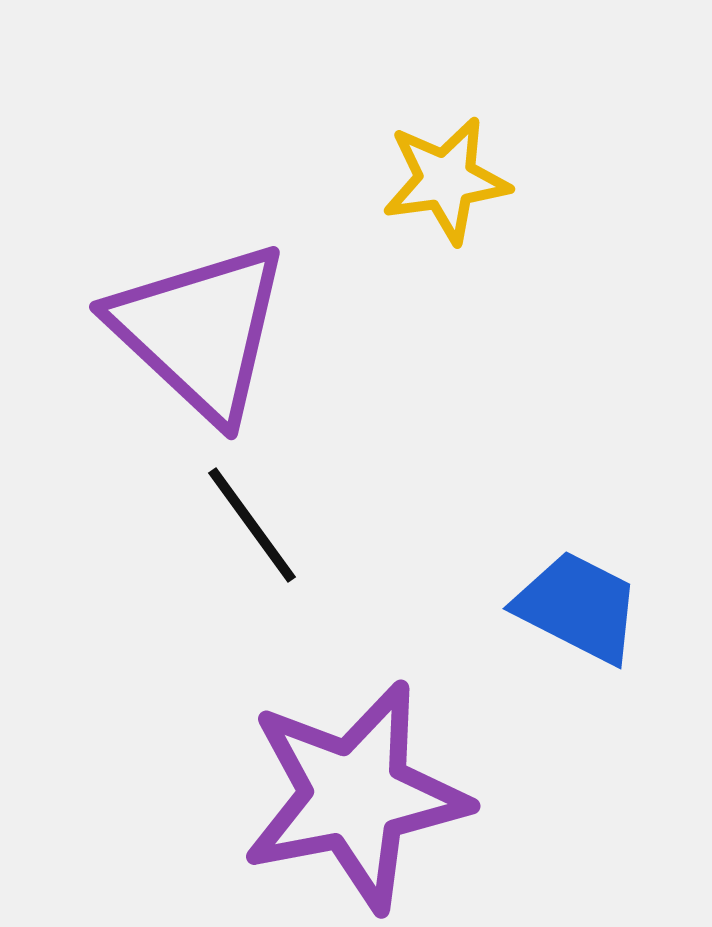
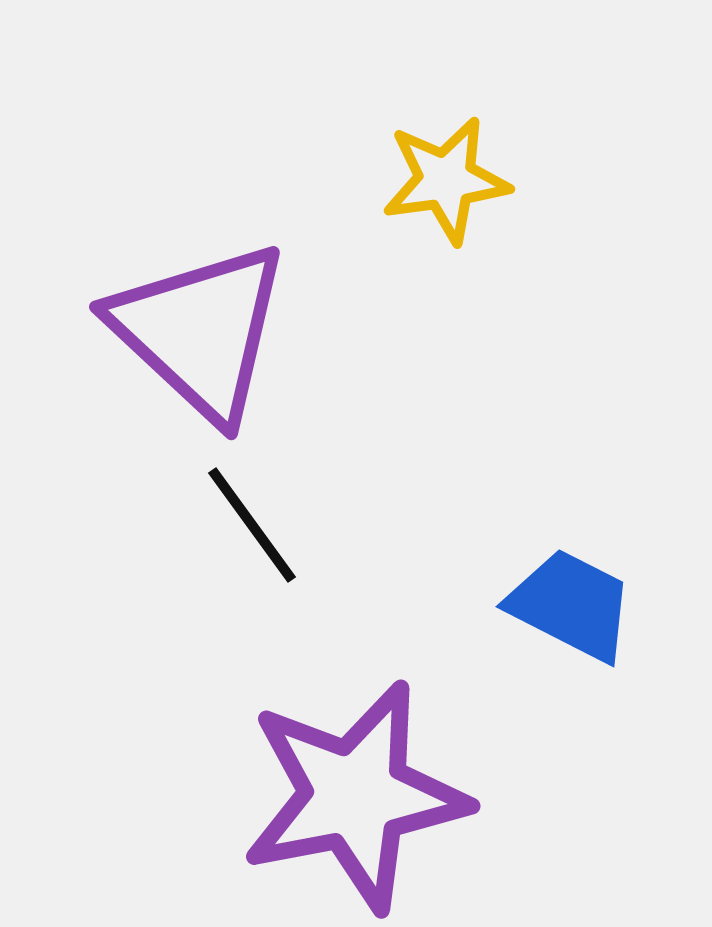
blue trapezoid: moved 7 px left, 2 px up
